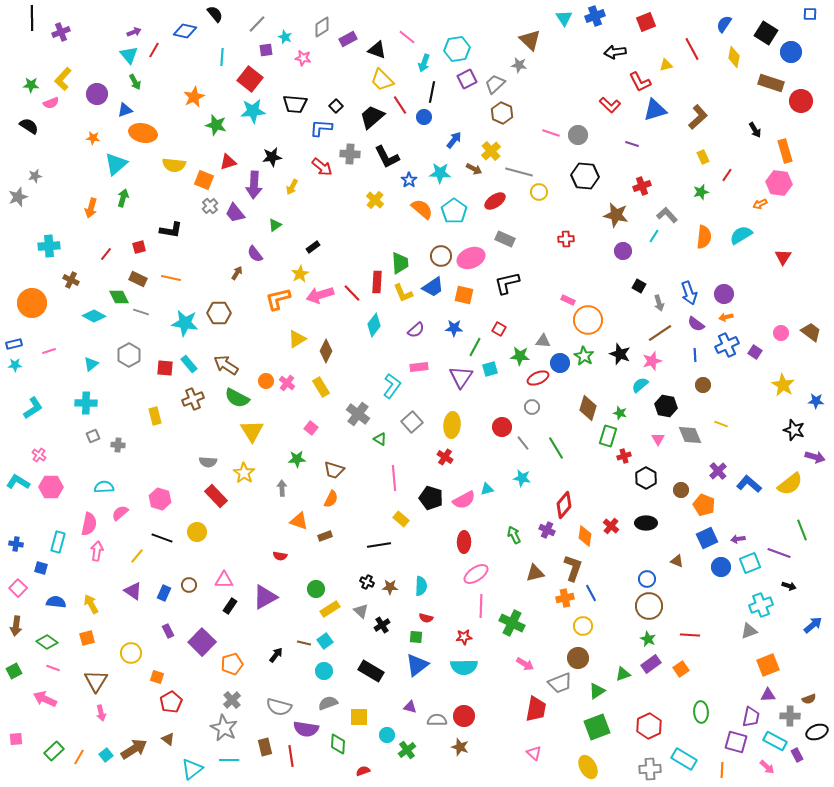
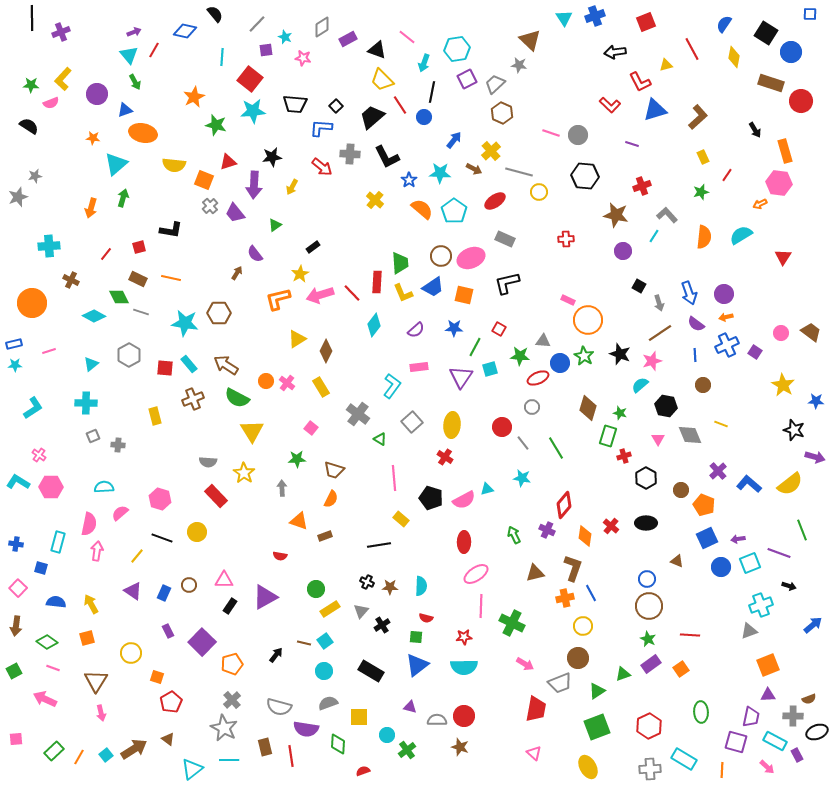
gray triangle at (361, 611): rotated 28 degrees clockwise
gray cross at (790, 716): moved 3 px right
